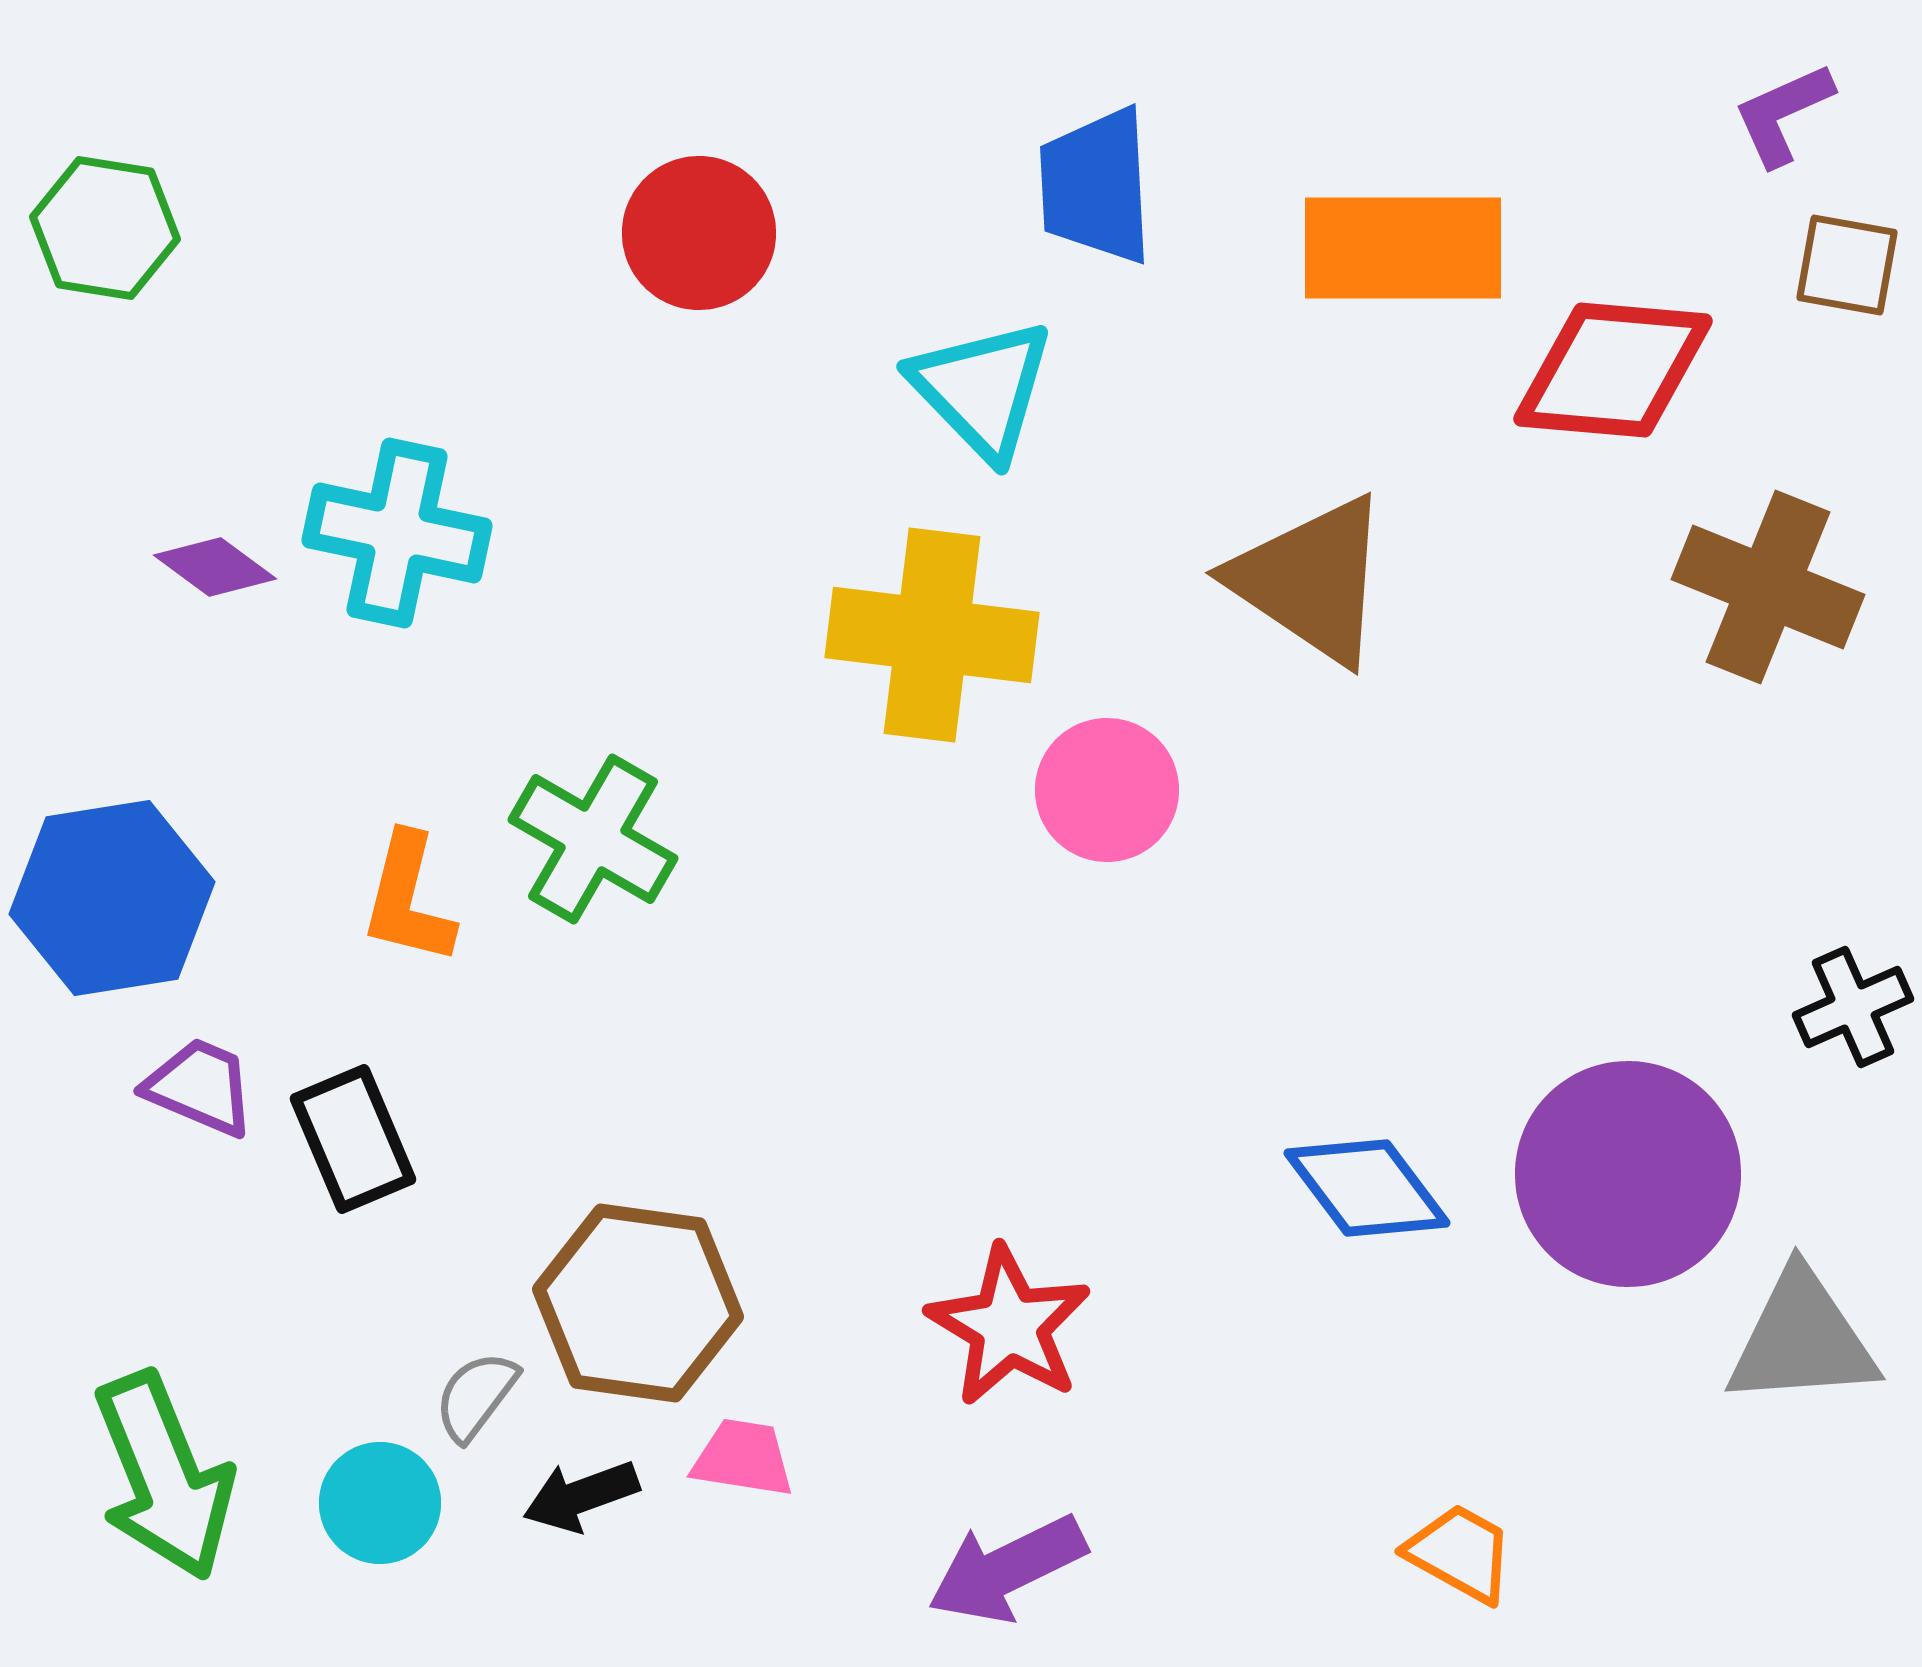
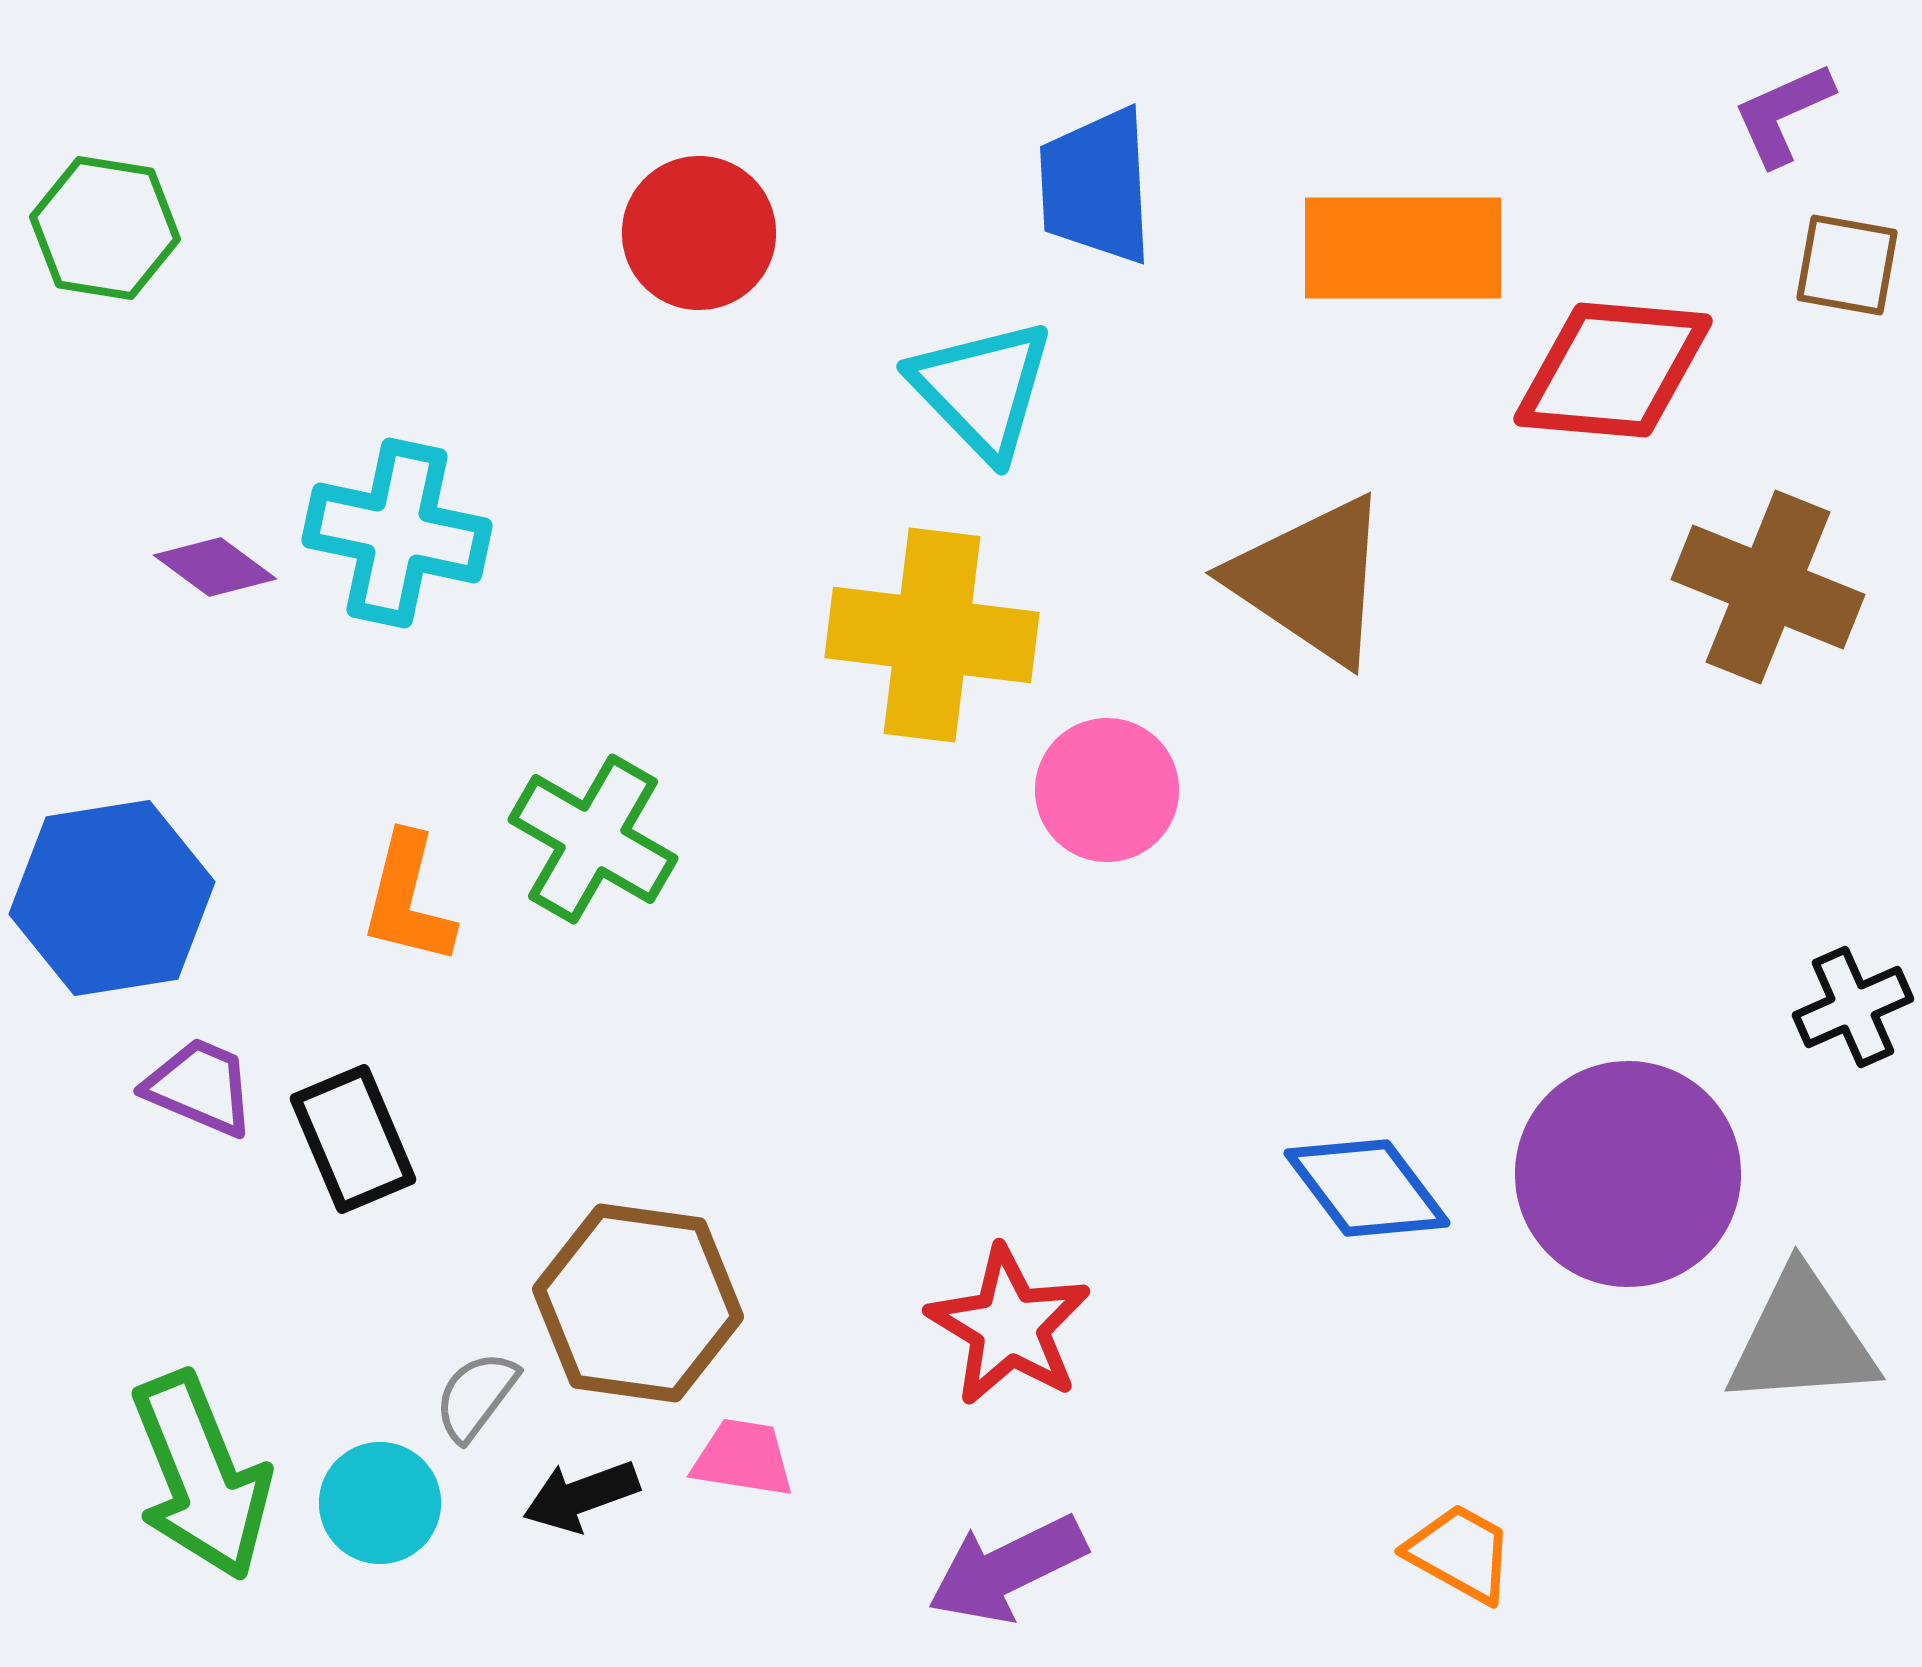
green arrow: moved 37 px right
